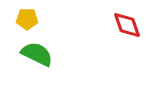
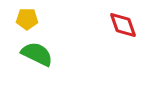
red diamond: moved 4 px left
